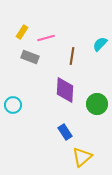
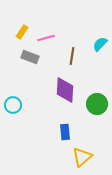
blue rectangle: rotated 28 degrees clockwise
